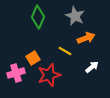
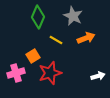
gray star: moved 2 px left
yellow line: moved 9 px left, 11 px up
orange square: moved 2 px up
white arrow: moved 6 px right, 9 px down; rotated 24 degrees clockwise
red star: moved 1 px right, 2 px up
